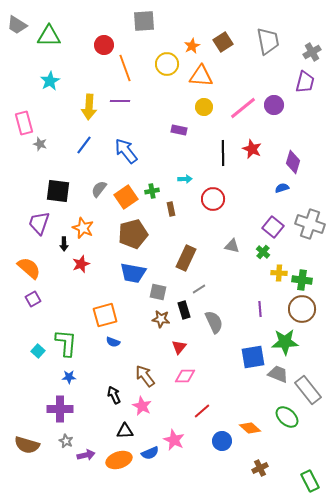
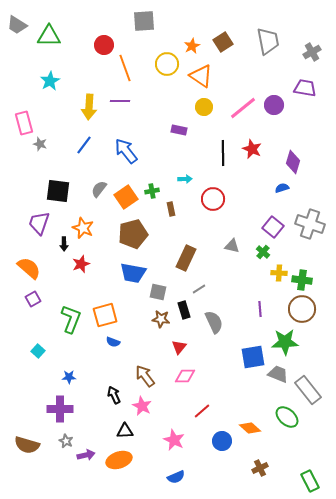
orange triangle at (201, 76): rotated 30 degrees clockwise
purple trapezoid at (305, 82): moved 6 px down; rotated 95 degrees counterclockwise
green L-shape at (66, 343): moved 5 px right, 24 px up; rotated 16 degrees clockwise
blue semicircle at (150, 453): moved 26 px right, 24 px down
